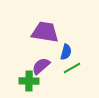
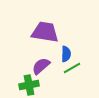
blue semicircle: moved 2 px down; rotated 14 degrees counterclockwise
green cross: moved 4 px down; rotated 12 degrees counterclockwise
